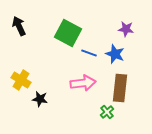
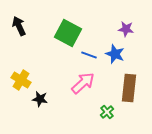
blue line: moved 2 px down
pink arrow: rotated 35 degrees counterclockwise
brown rectangle: moved 9 px right
